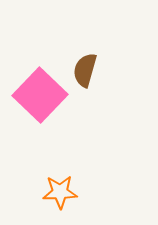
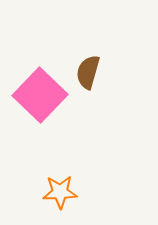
brown semicircle: moved 3 px right, 2 px down
